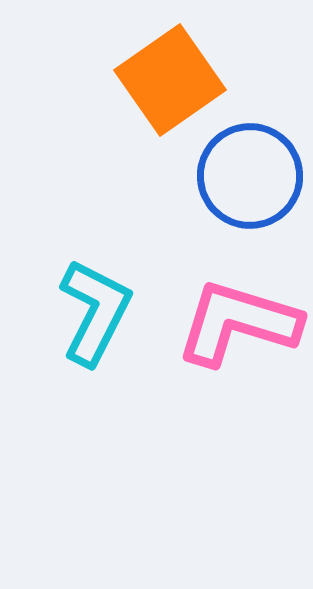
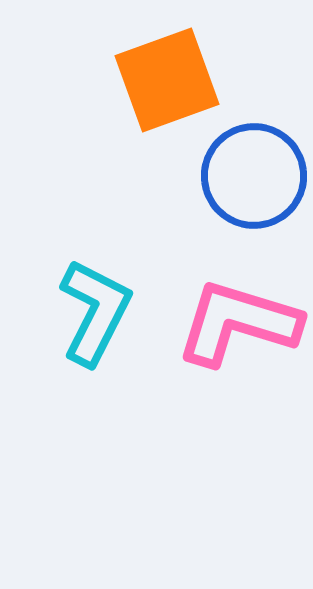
orange square: moved 3 px left; rotated 15 degrees clockwise
blue circle: moved 4 px right
